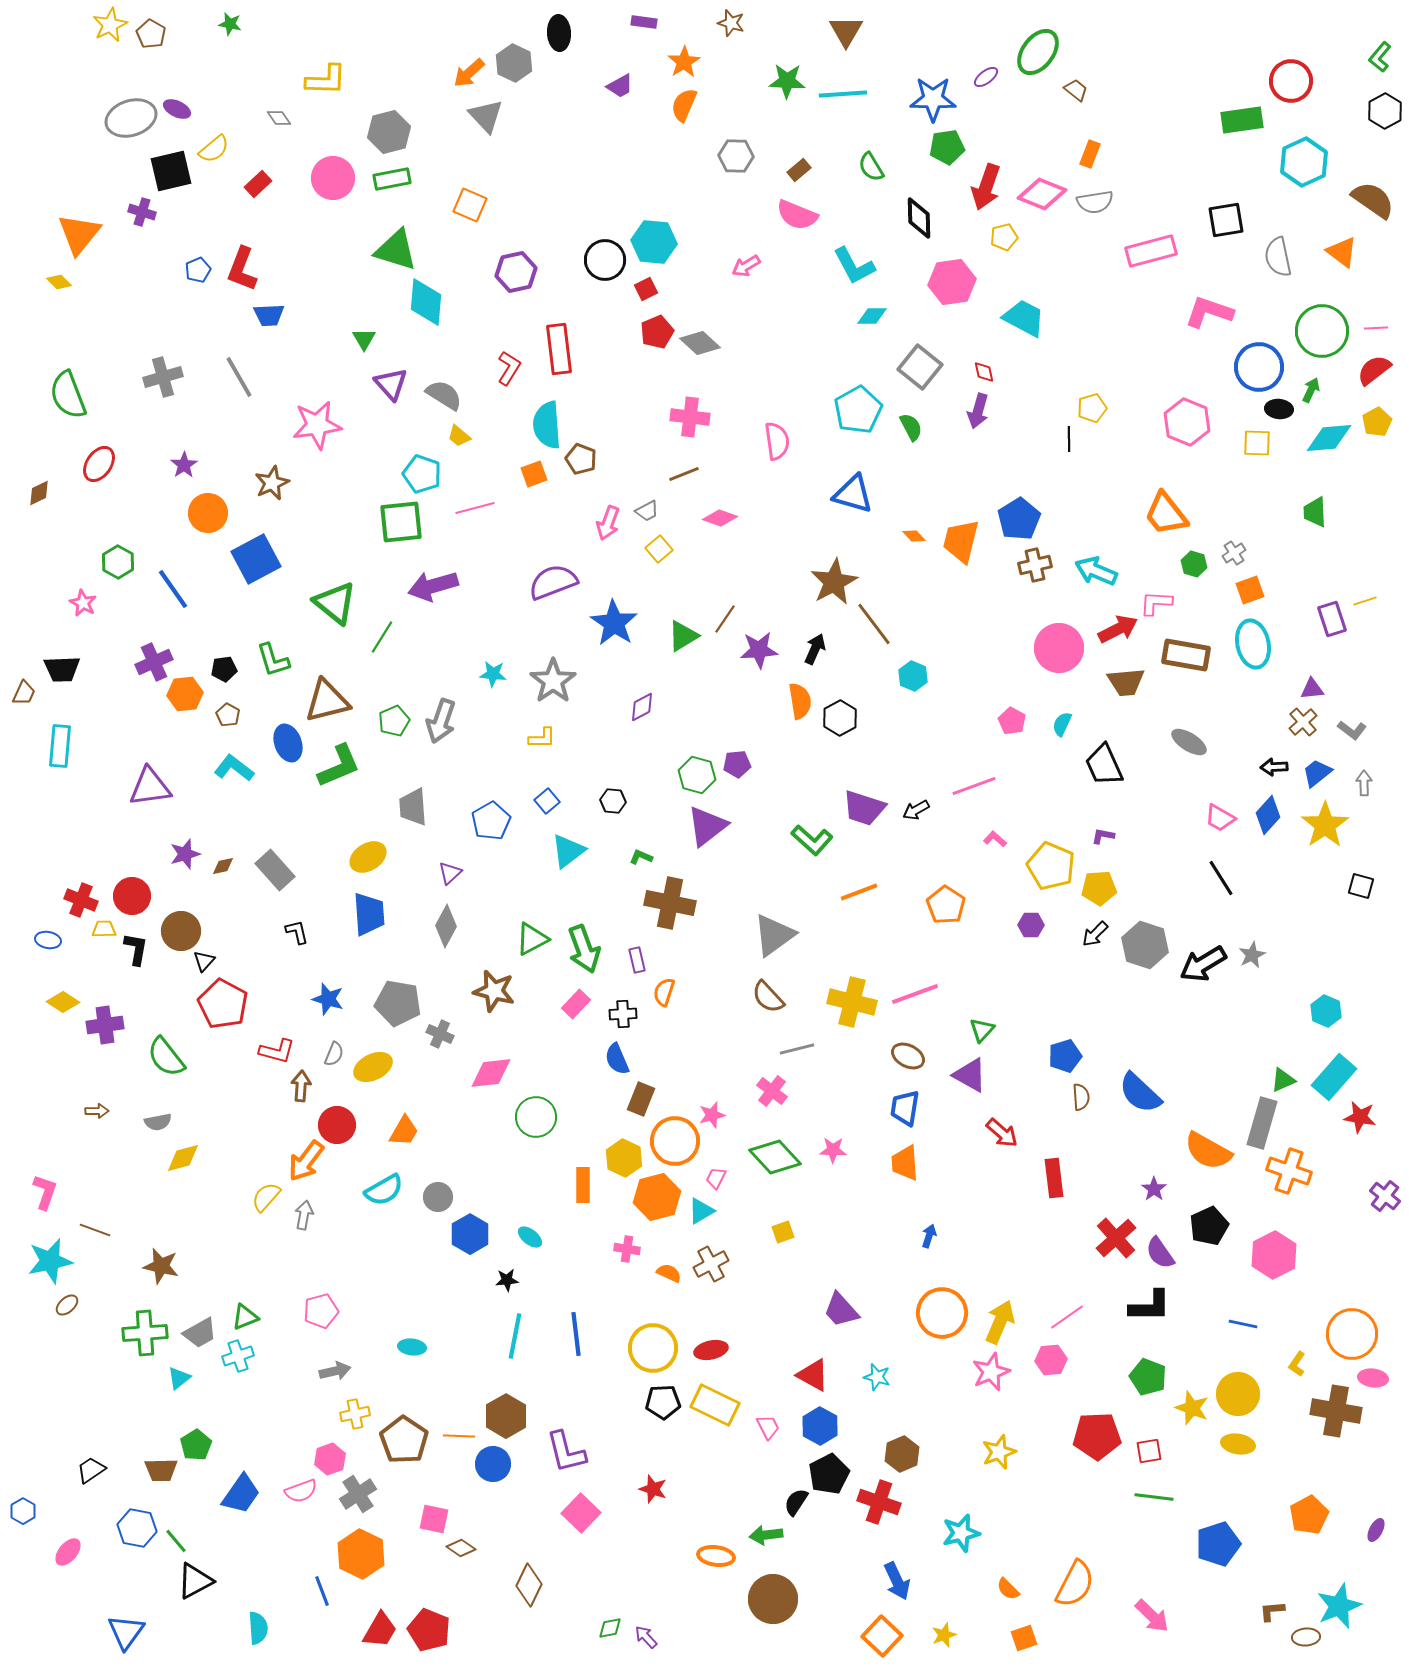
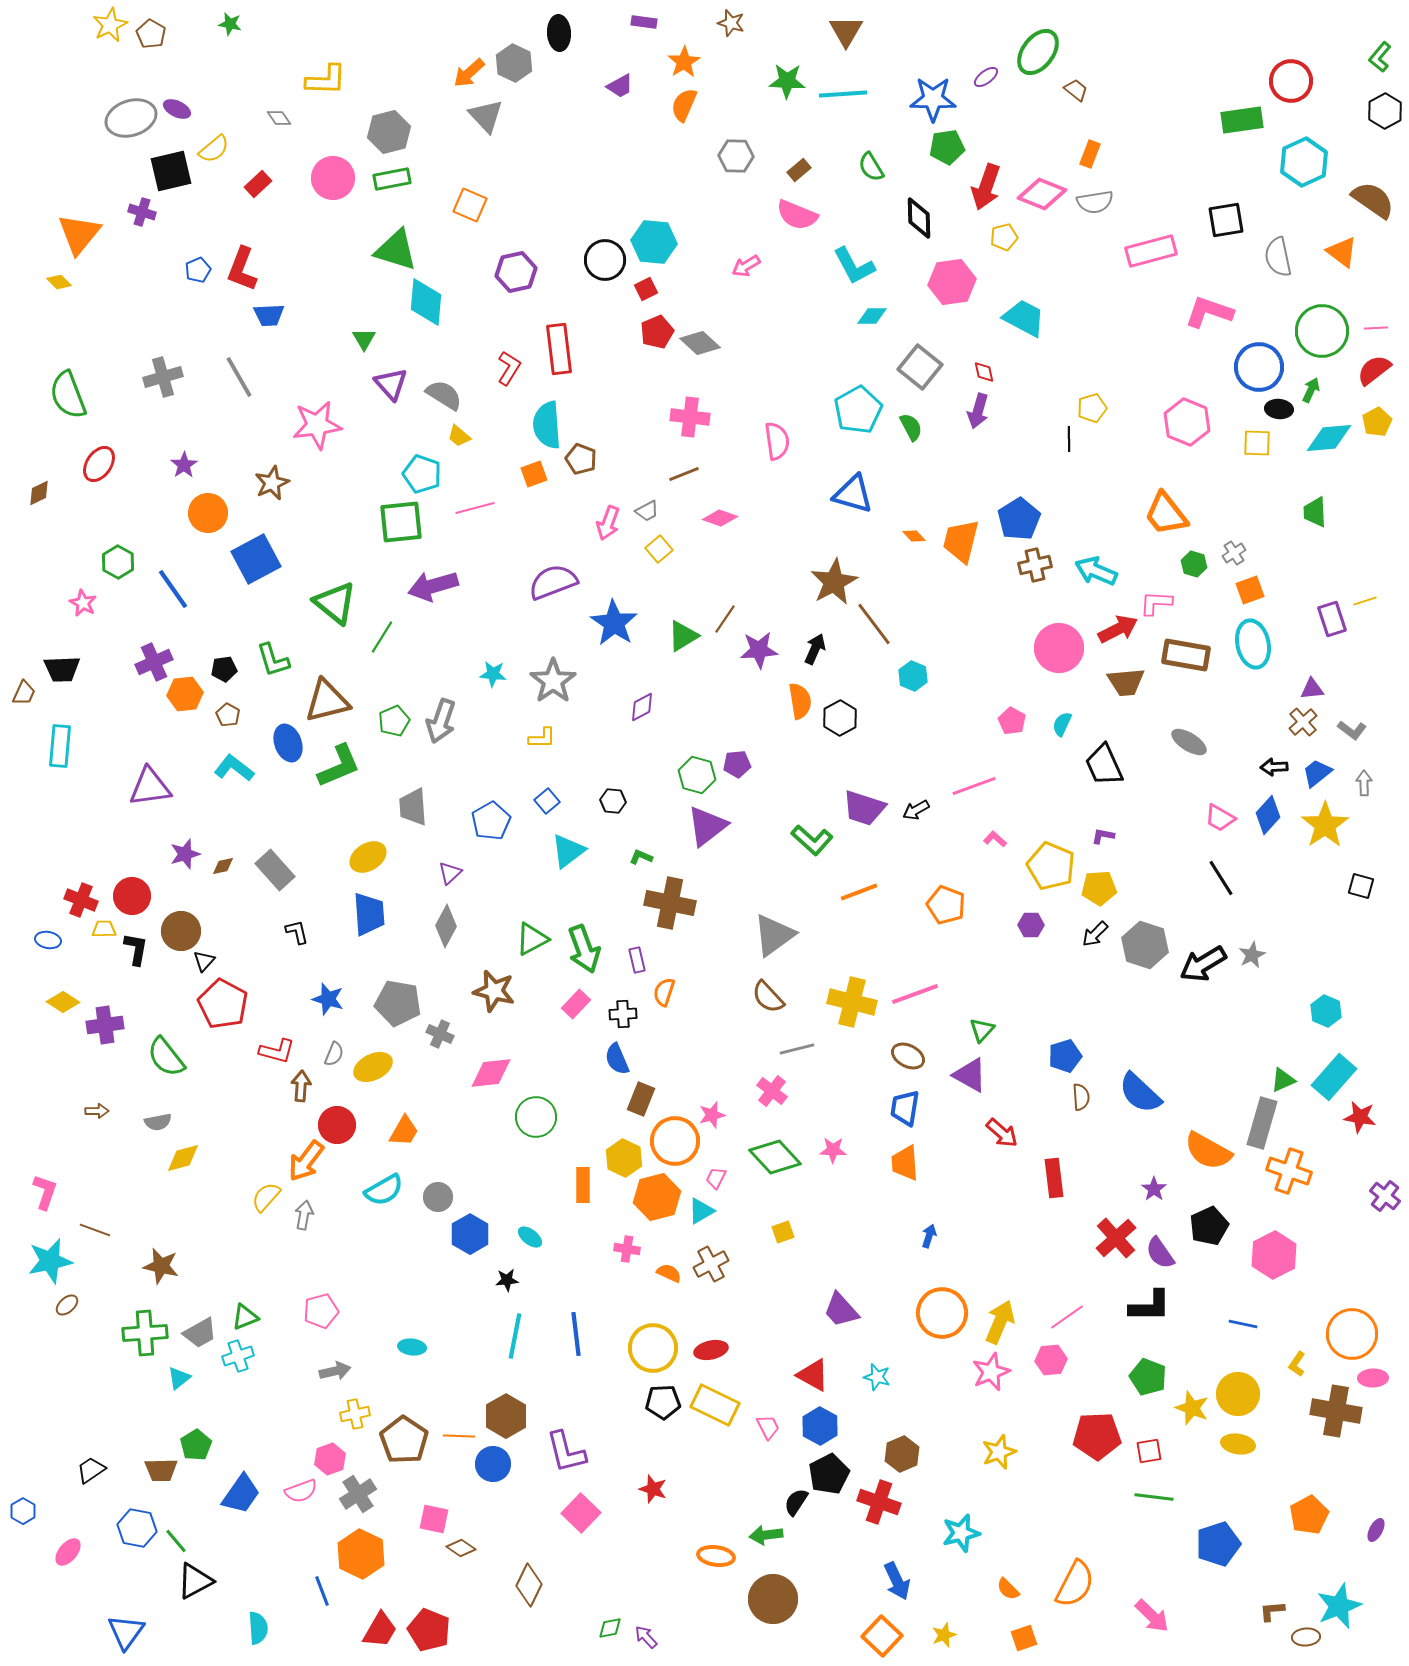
orange pentagon at (946, 905): rotated 12 degrees counterclockwise
pink ellipse at (1373, 1378): rotated 8 degrees counterclockwise
